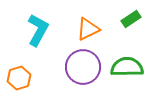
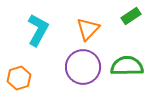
green rectangle: moved 3 px up
orange triangle: rotated 20 degrees counterclockwise
green semicircle: moved 1 px up
